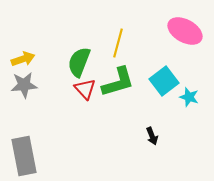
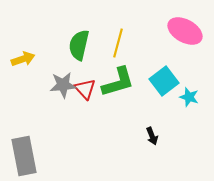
green semicircle: moved 17 px up; rotated 8 degrees counterclockwise
gray star: moved 39 px right
